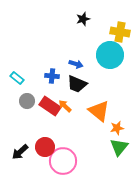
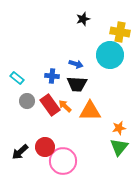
black trapezoid: rotated 20 degrees counterclockwise
red rectangle: moved 1 px up; rotated 20 degrees clockwise
orange triangle: moved 9 px left; rotated 40 degrees counterclockwise
orange star: moved 2 px right
